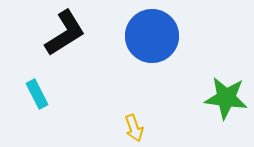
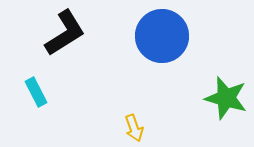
blue circle: moved 10 px right
cyan rectangle: moved 1 px left, 2 px up
green star: rotated 9 degrees clockwise
